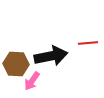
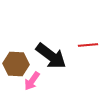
red line: moved 2 px down
black arrow: rotated 48 degrees clockwise
